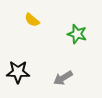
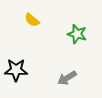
black star: moved 2 px left, 2 px up
gray arrow: moved 4 px right
